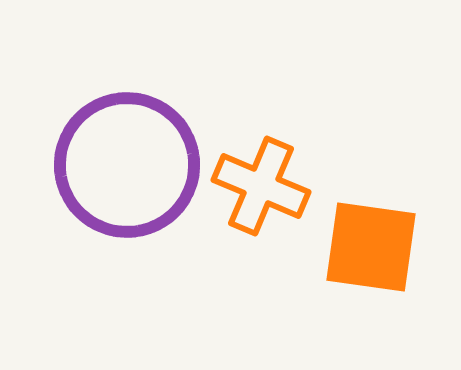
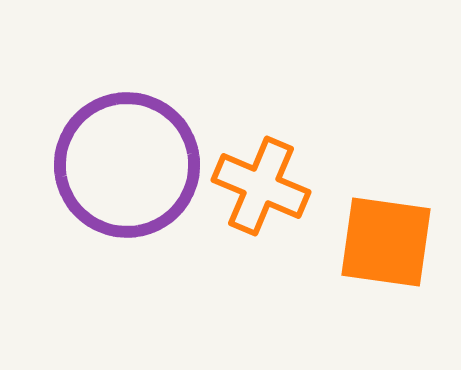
orange square: moved 15 px right, 5 px up
